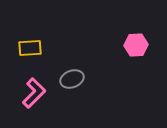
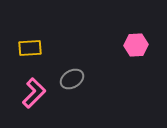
gray ellipse: rotated 10 degrees counterclockwise
